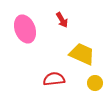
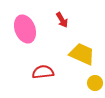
red semicircle: moved 11 px left, 7 px up
